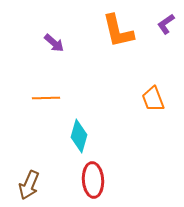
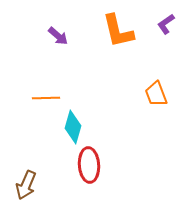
purple arrow: moved 4 px right, 7 px up
orange trapezoid: moved 3 px right, 5 px up
cyan diamond: moved 6 px left, 9 px up
red ellipse: moved 4 px left, 15 px up
brown arrow: moved 3 px left
